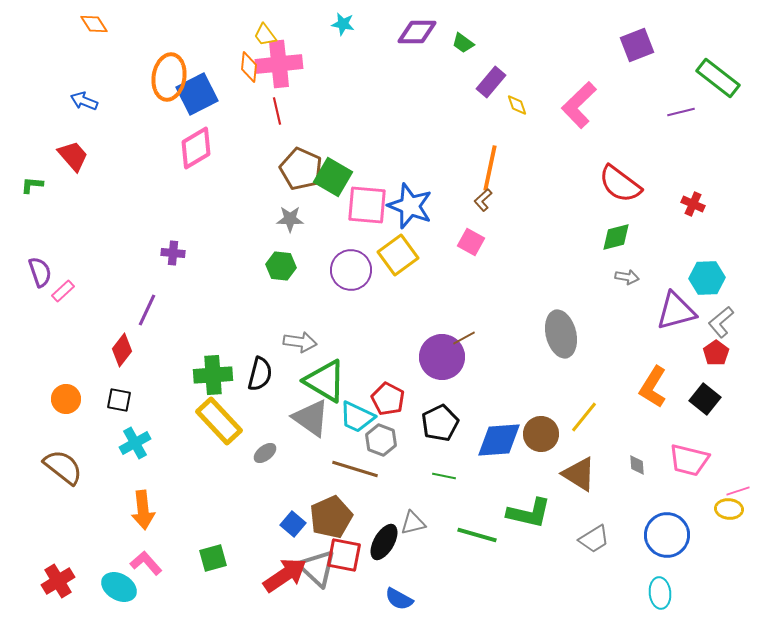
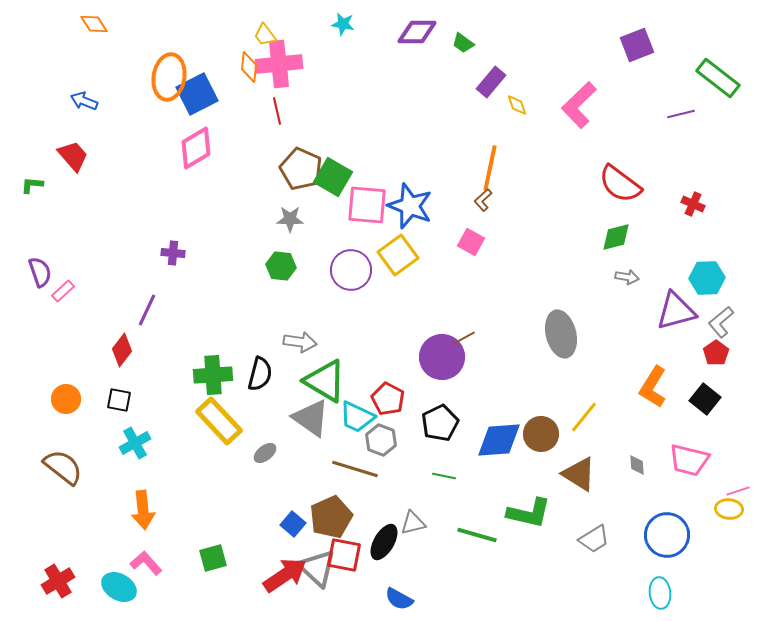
purple line at (681, 112): moved 2 px down
